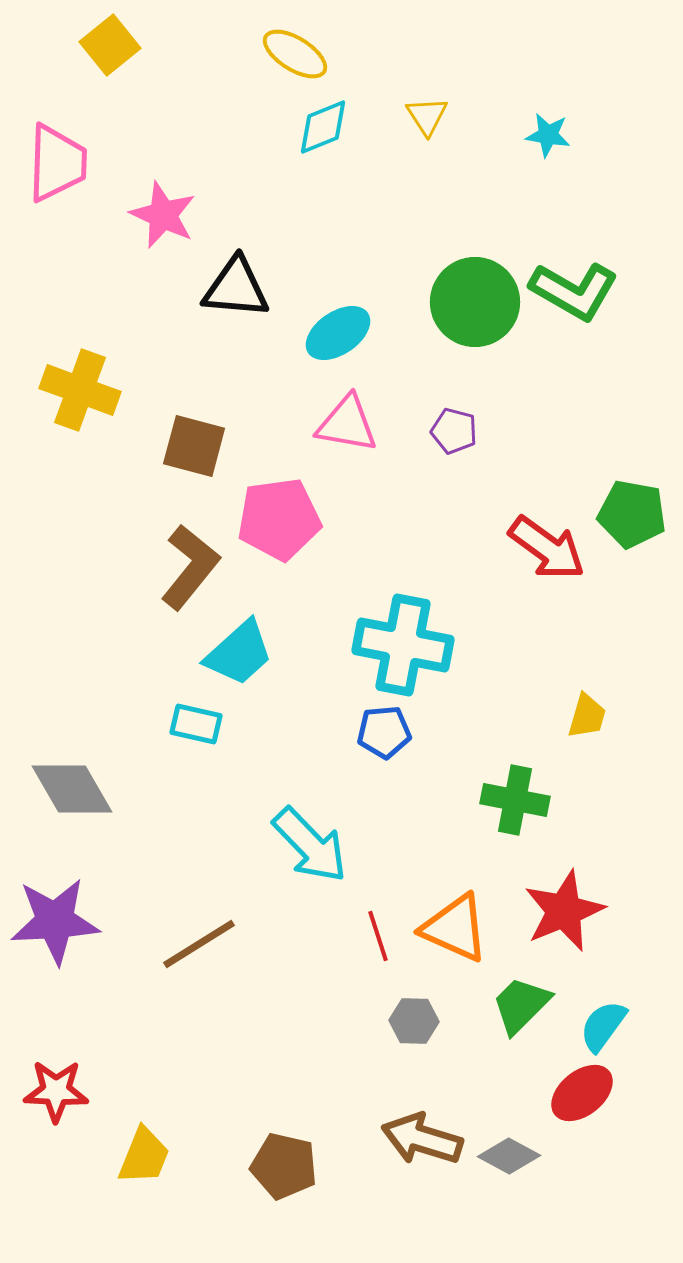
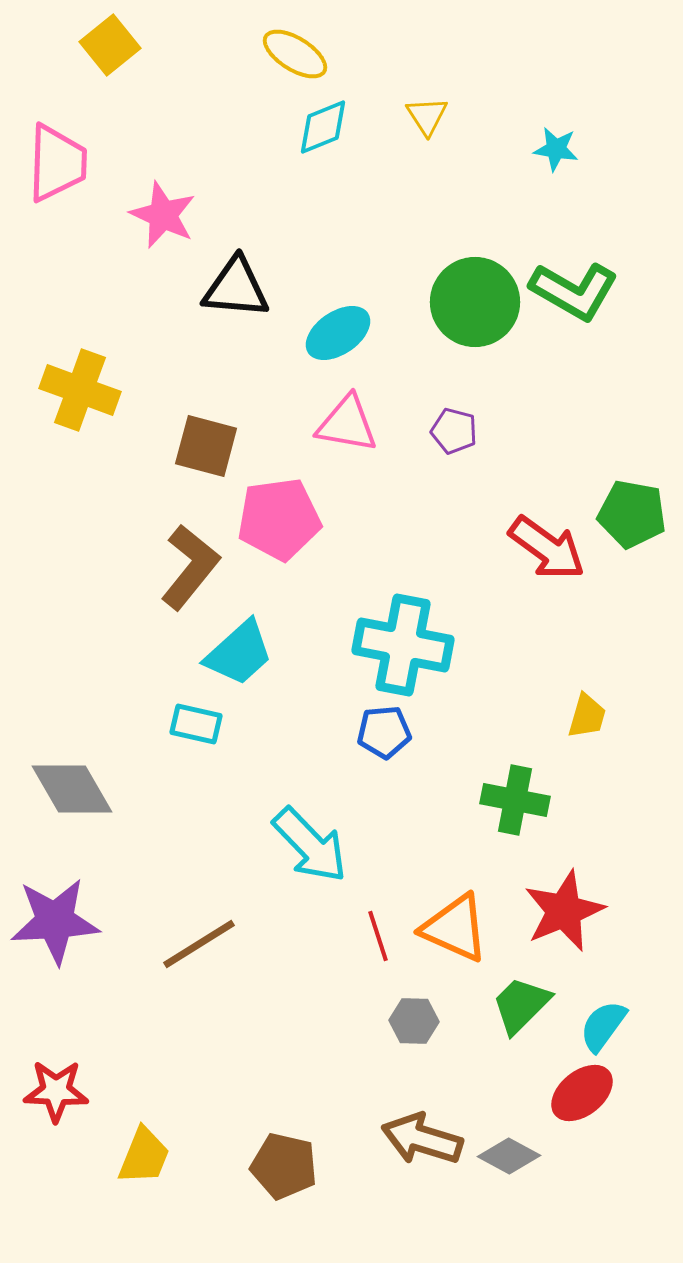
cyan star at (548, 135): moved 8 px right, 14 px down
brown square at (194, 446): moved 12 px right
